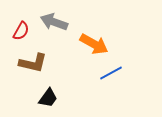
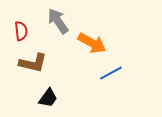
gray arrow: moved 4 px right, 1 px up; rotated 36 degrees clockwise
red semicircle: rotated 36 degrees counterclockwise
orange arrow: moved 2 px left, 1 px up
